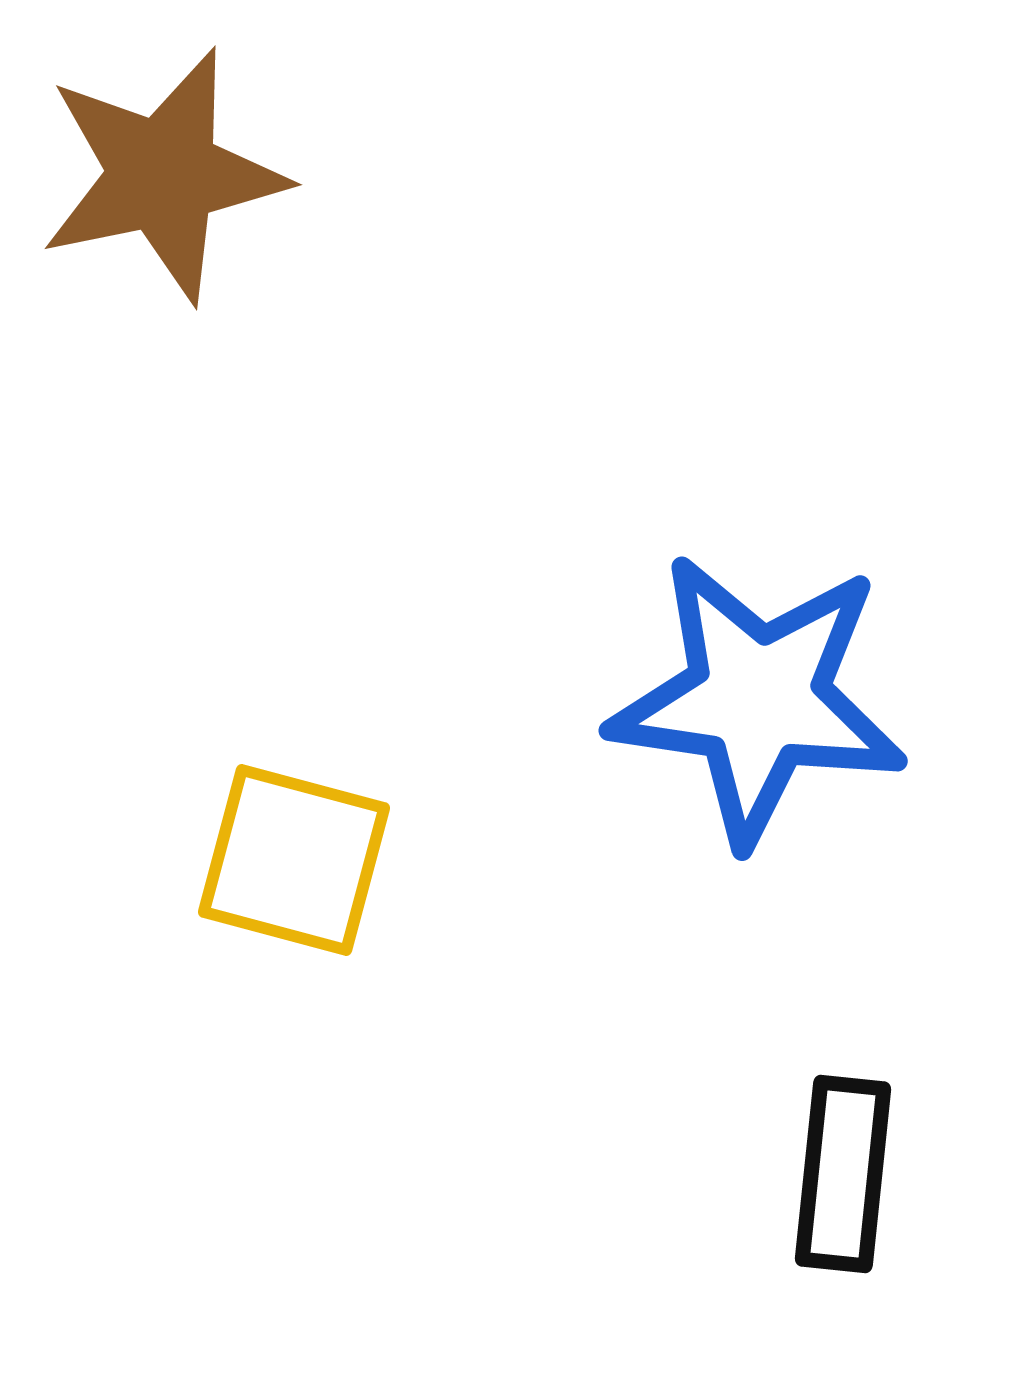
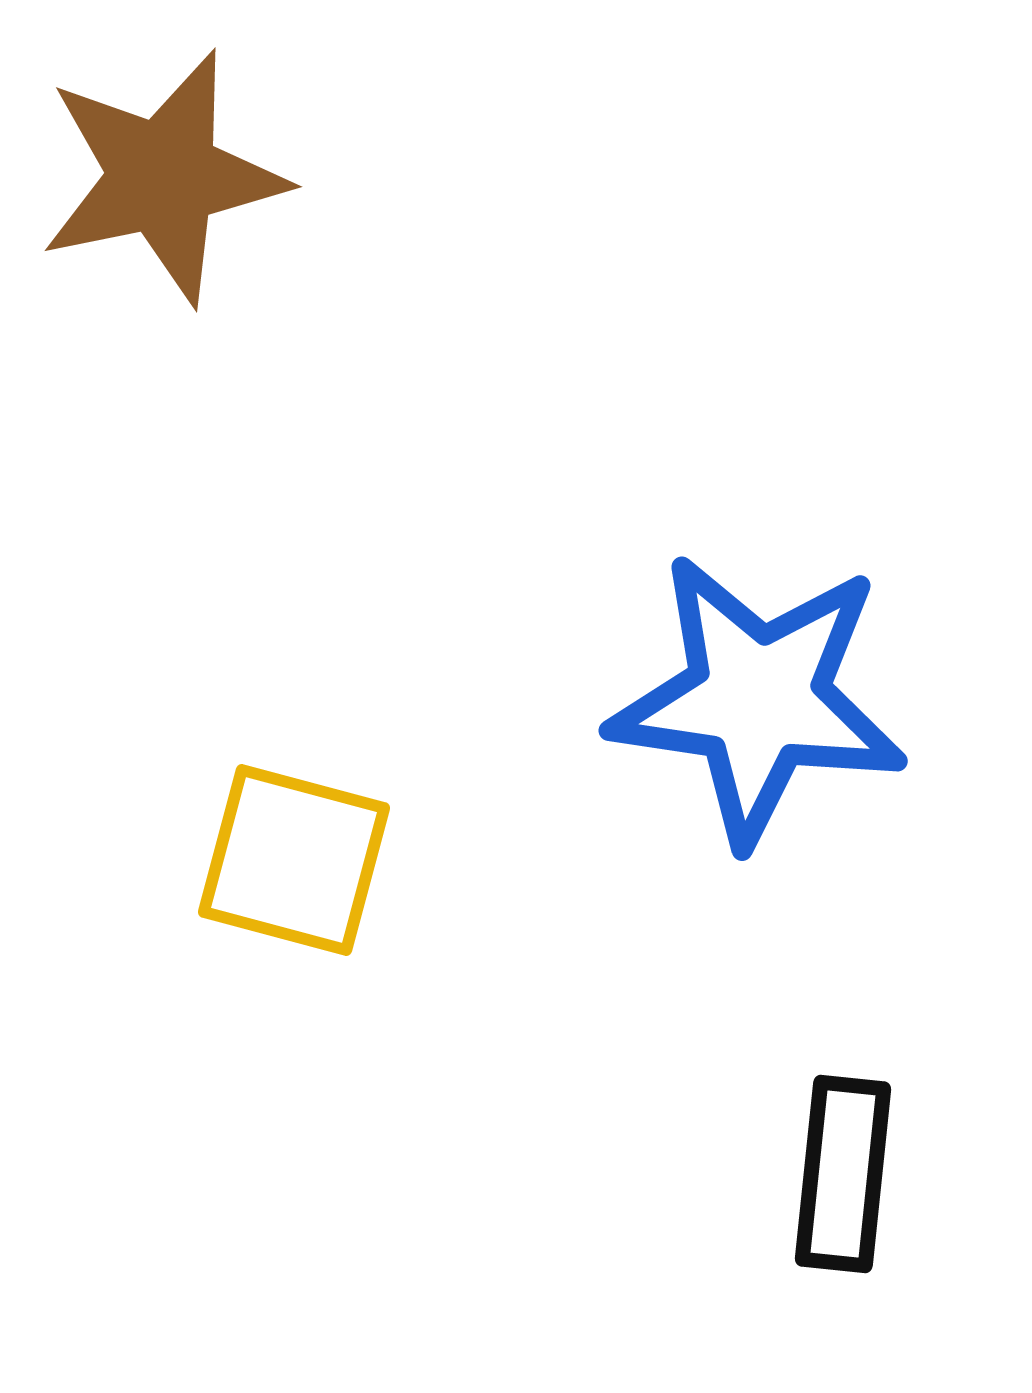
brown star: moved 2 px down
